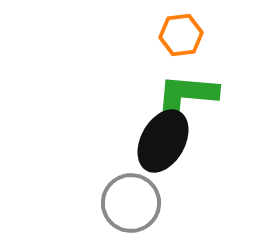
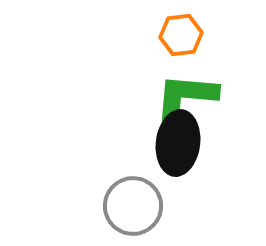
black ellipse: moved 15 px right, 2 px down; rotated 22 degrees counterclockwise
gray circle: moved 2 px right, 3 px down
